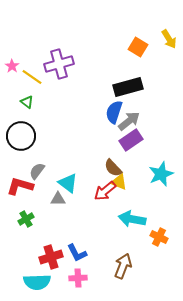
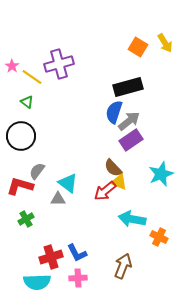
yellow arrow: moved 4 px left, 4 px down
